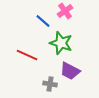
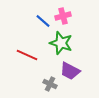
pink cross: moved 2 px left, 5 px down; rotated 21 degrees clockwise
gray cross: rotated 16 degrees clockwise
